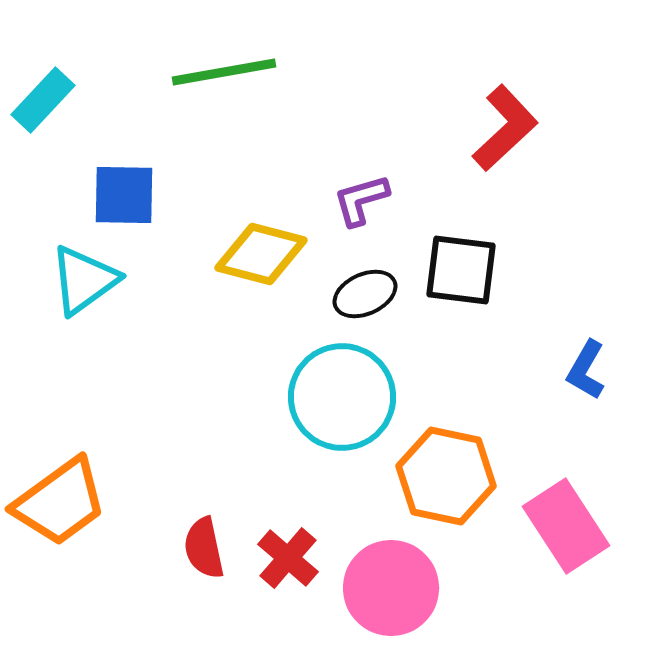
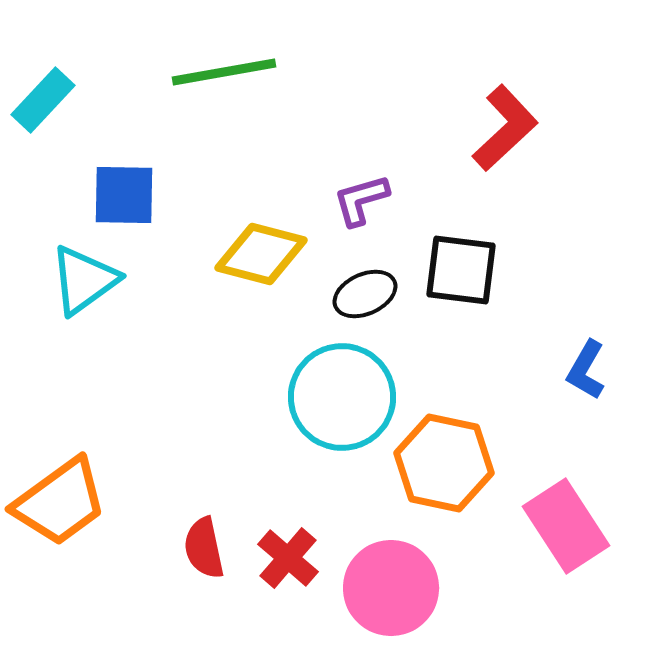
orange hexagon: moved 2 px left, 13 px up
